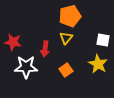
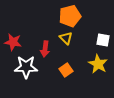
yellow triangle: rotated 24 degrees counterclockwise
